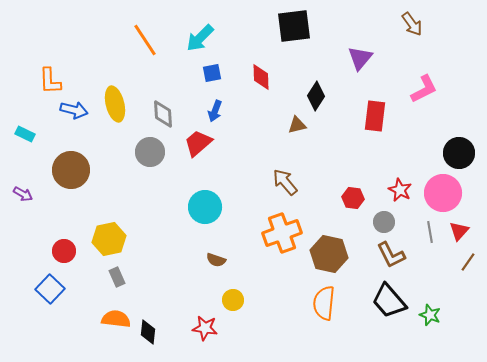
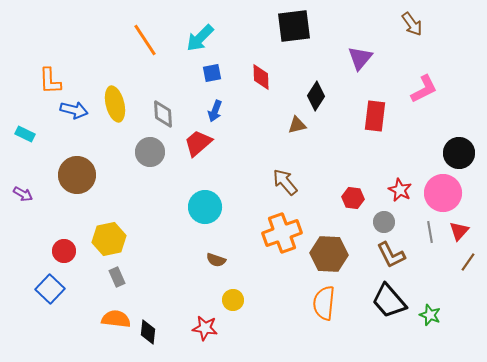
brown circle at (71, 170): moved 6 px right, 5 px down
brown hexagon at (329, 254): rotated 9 degrees counterclockwise
